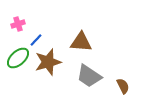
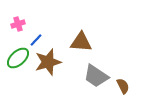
gray trapezoid: moved 7 px right
